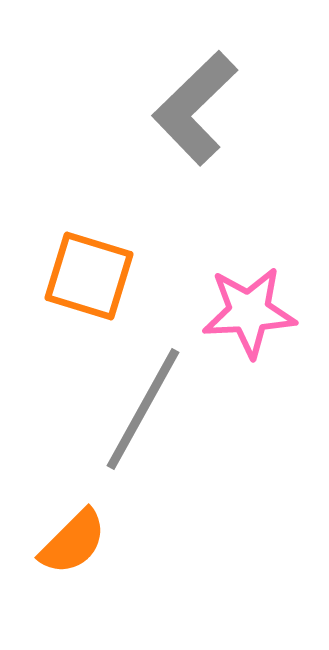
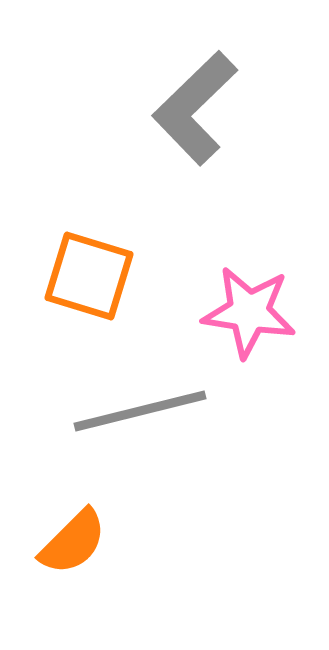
pink star: rotated 12 degrees clockwise
gray line: moved 3 px left, 2 px down; rotated 47 degrees clockwise
